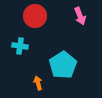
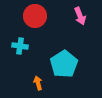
cyan pentagon: moved 1 px right, 1 px up
